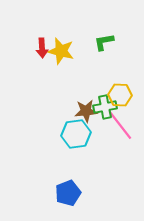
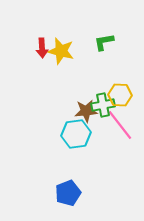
green cross: moved 2 px left, 2 px up
